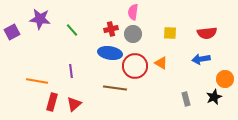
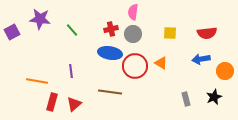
orange circle: moved 8 px up
brown line: moved 5 px left, 4 px down
